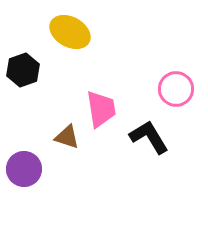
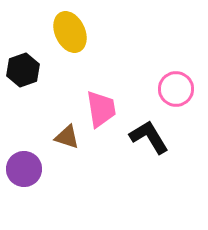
yellow ellipse: rotated 36 degrees clockwise
